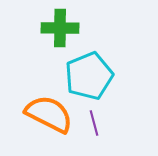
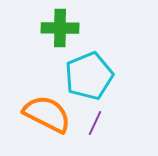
orange semicircle: moved 2 px left
purple line: moved 1 px right; rotated 40 degrees clockwise
